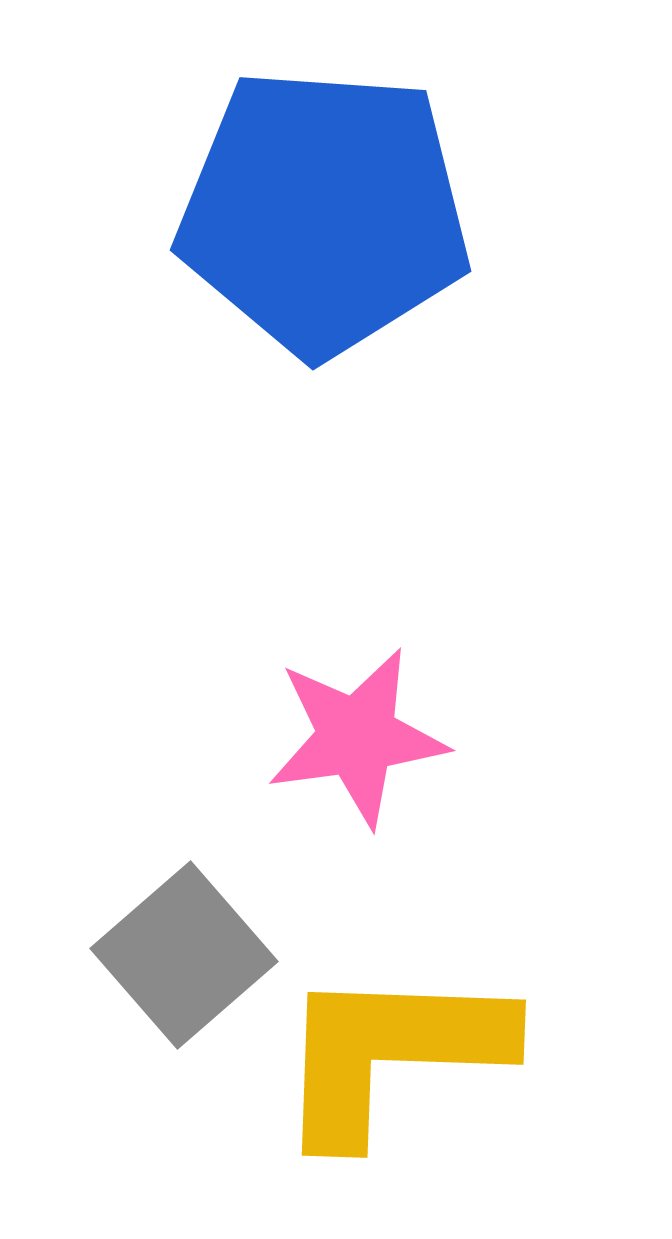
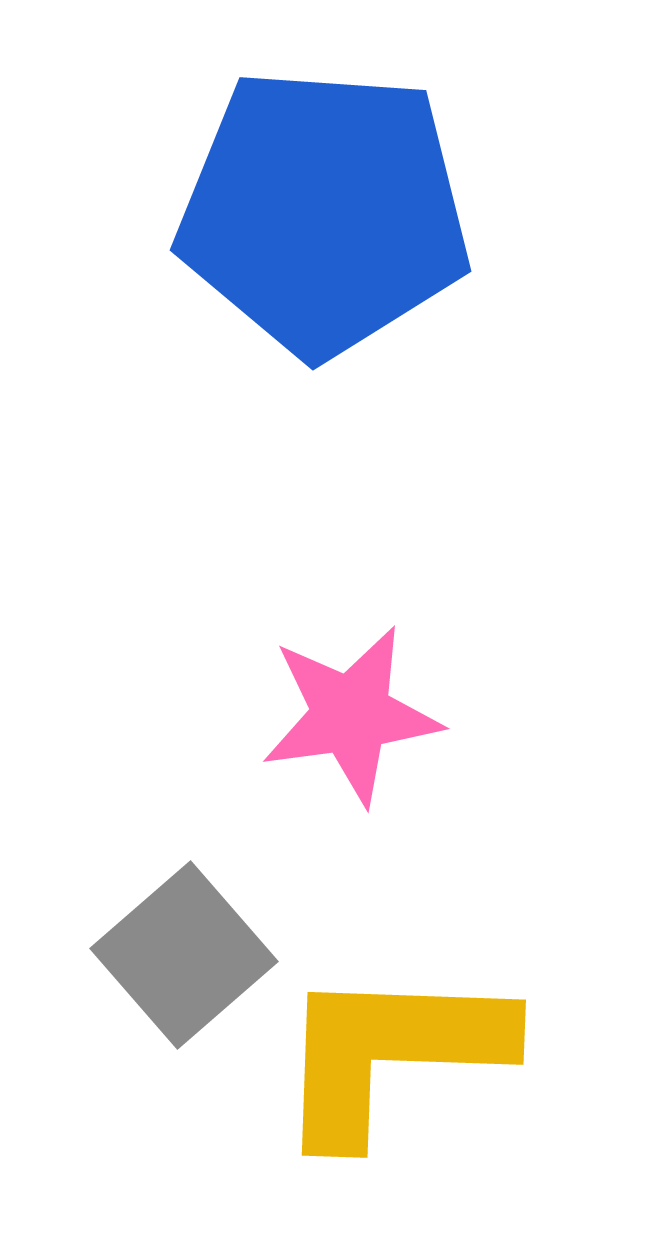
pink star: moved 6 px left, 22 px up
